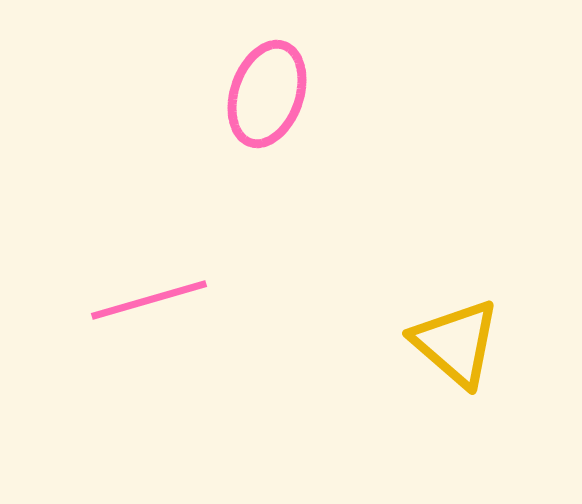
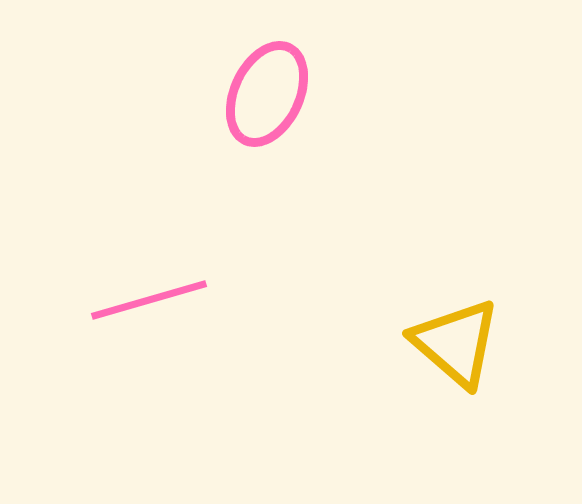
pink ellipse: rotated 6 degrees clockwise
